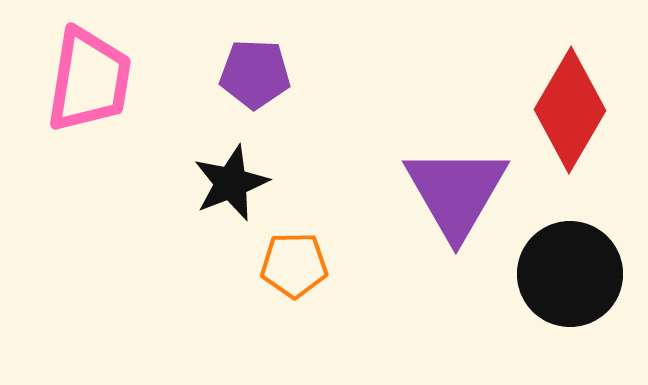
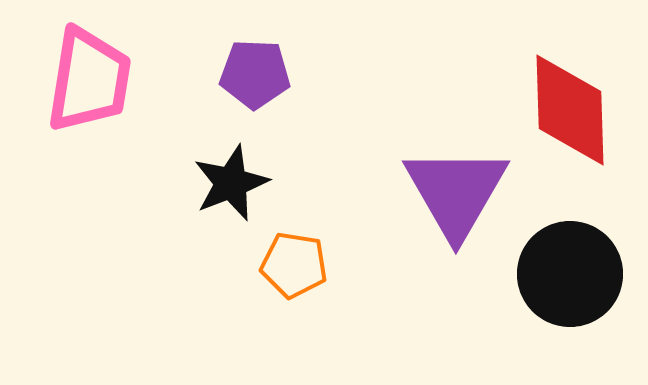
red diamond: rotated 32 degrees counterclockwise
orange pentagon: rotated 10 degrees clockwise
